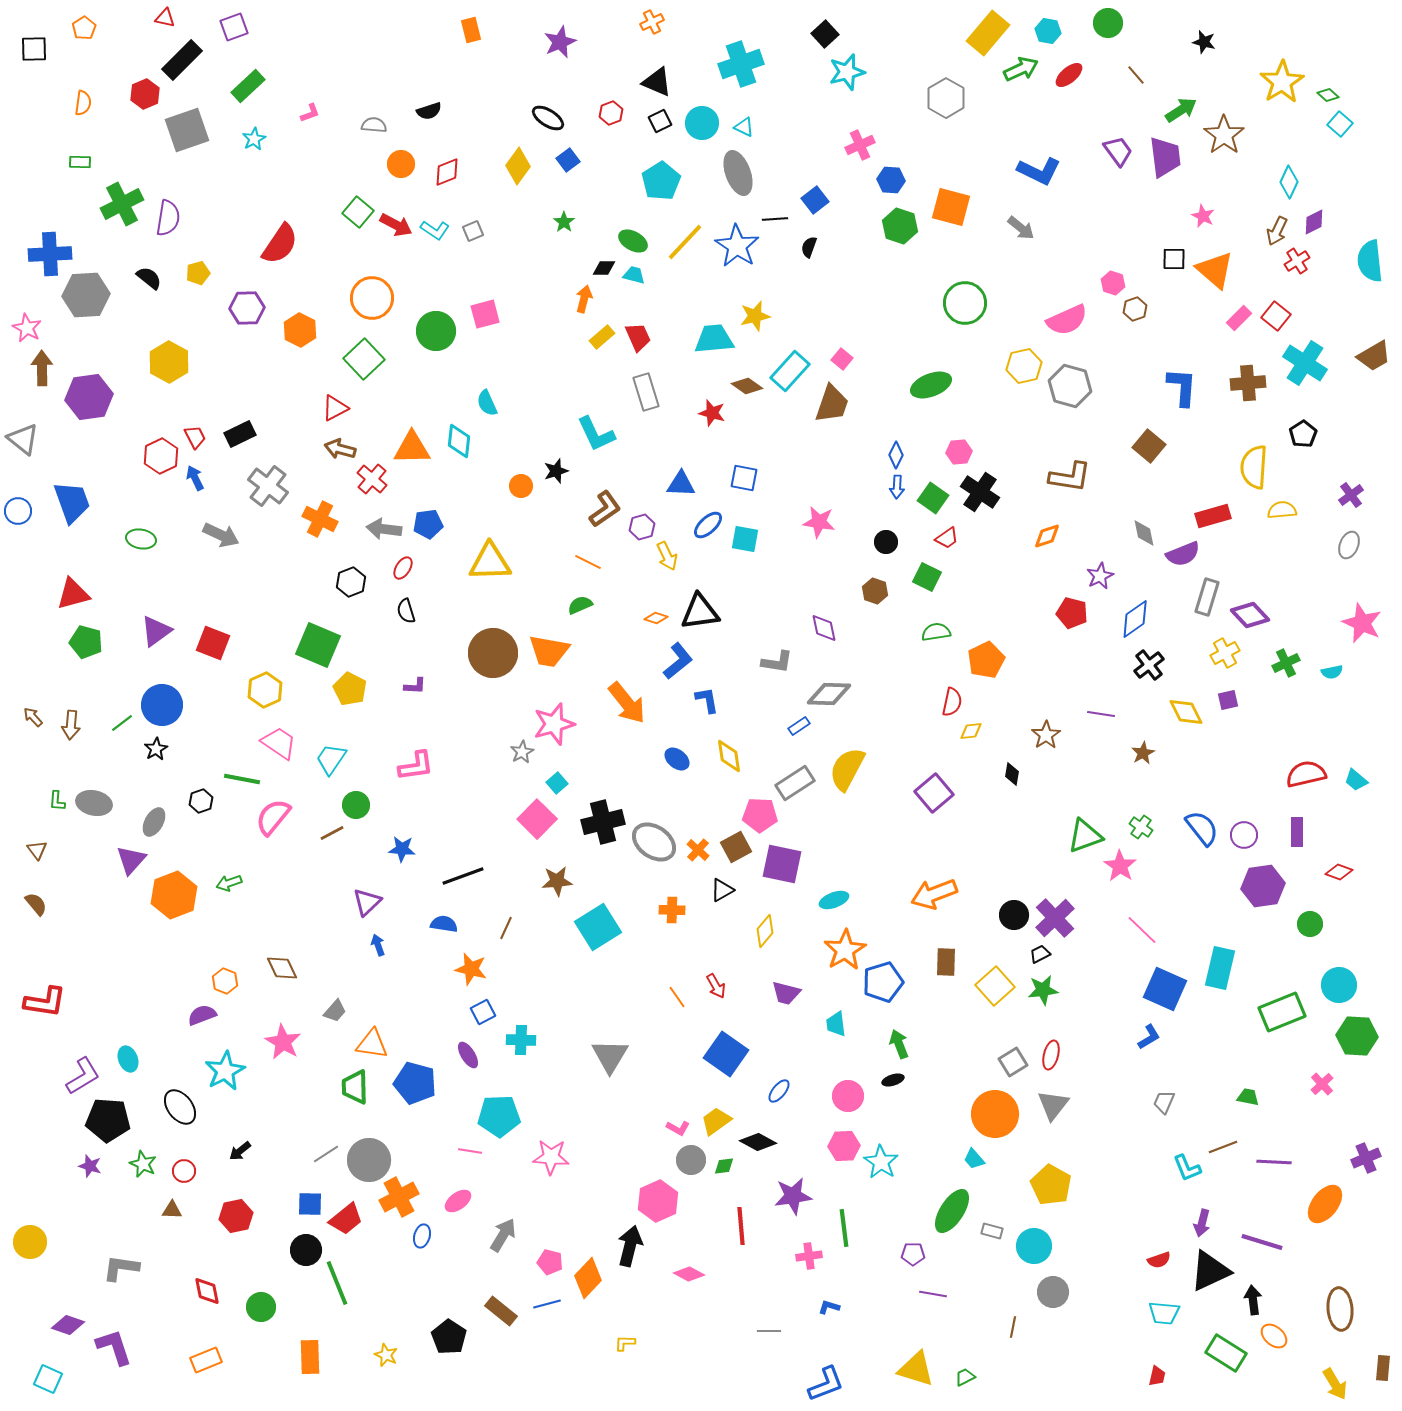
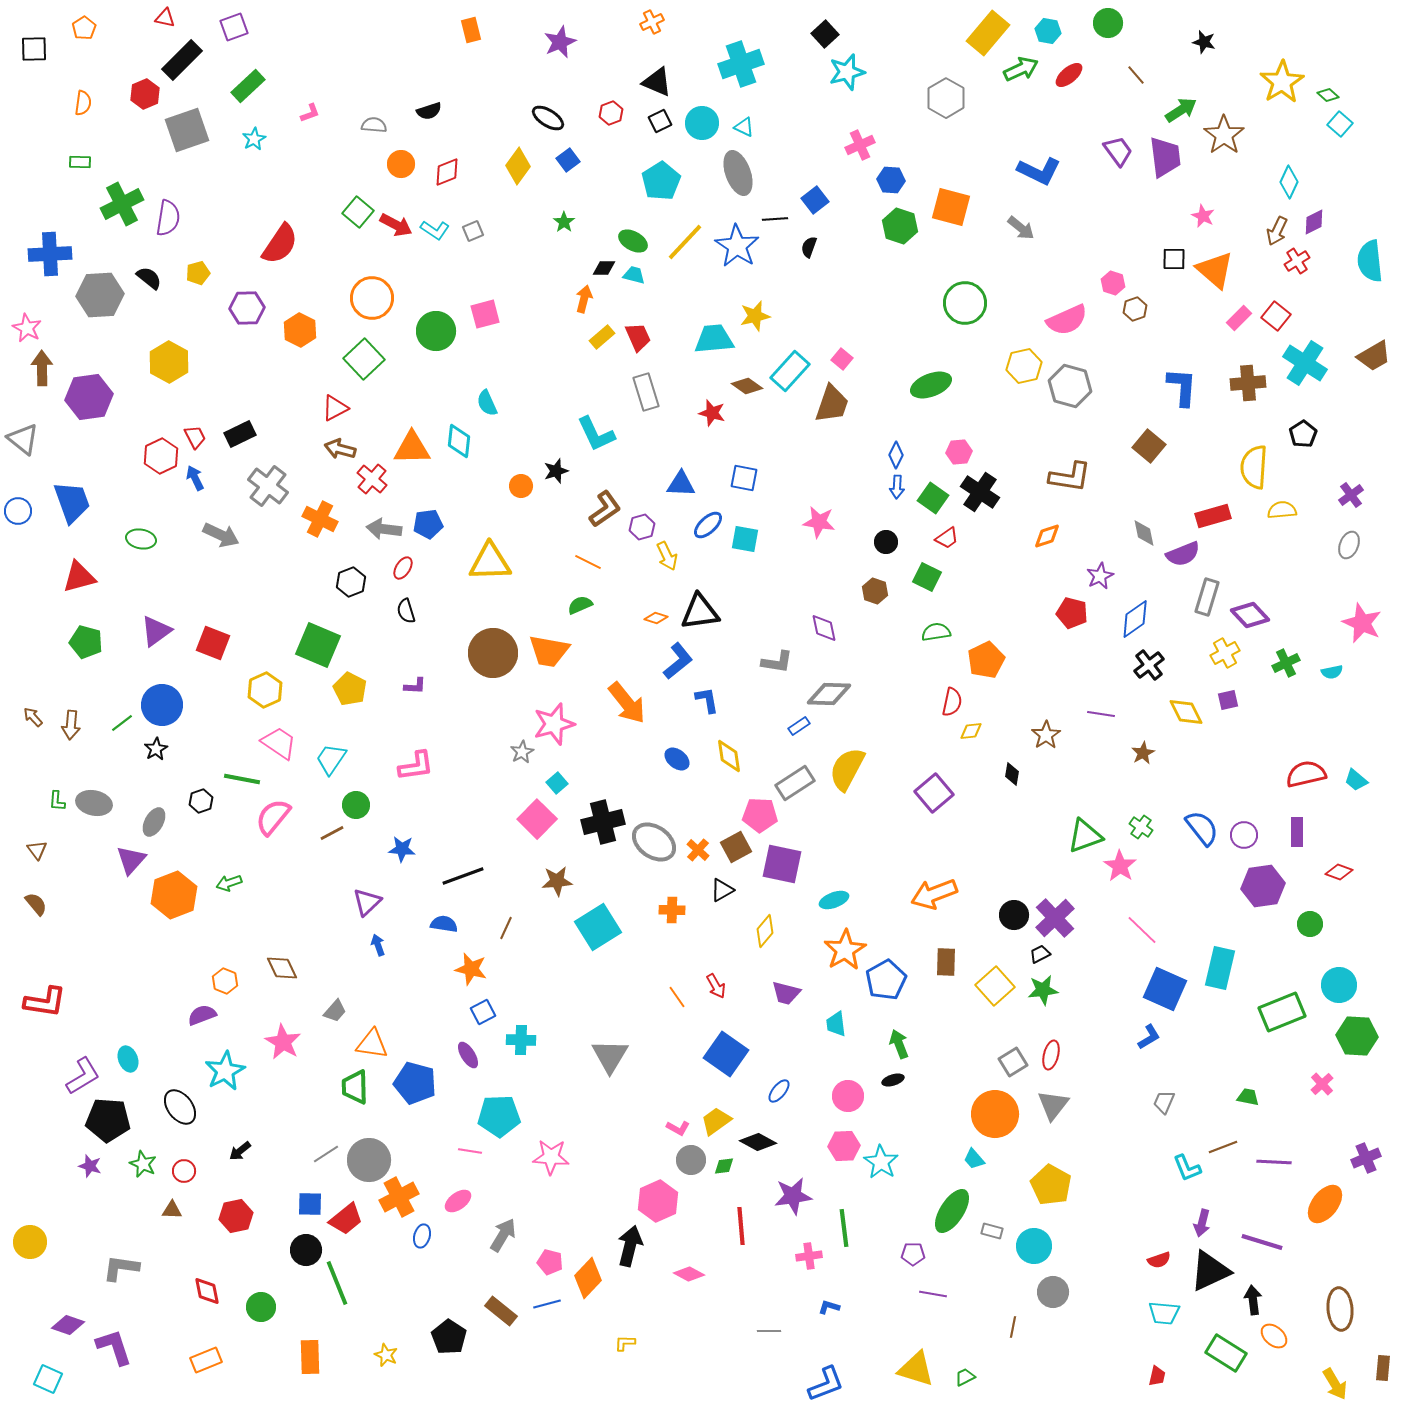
gray hexagon at (86, 295): moved 14 px right
red triangle at (73, 594): moved 6 px right, 17 px up
blue pentagon at (883, 982): moved 3 px right, 2 px up; rotated 12 degrees counterclockwise
